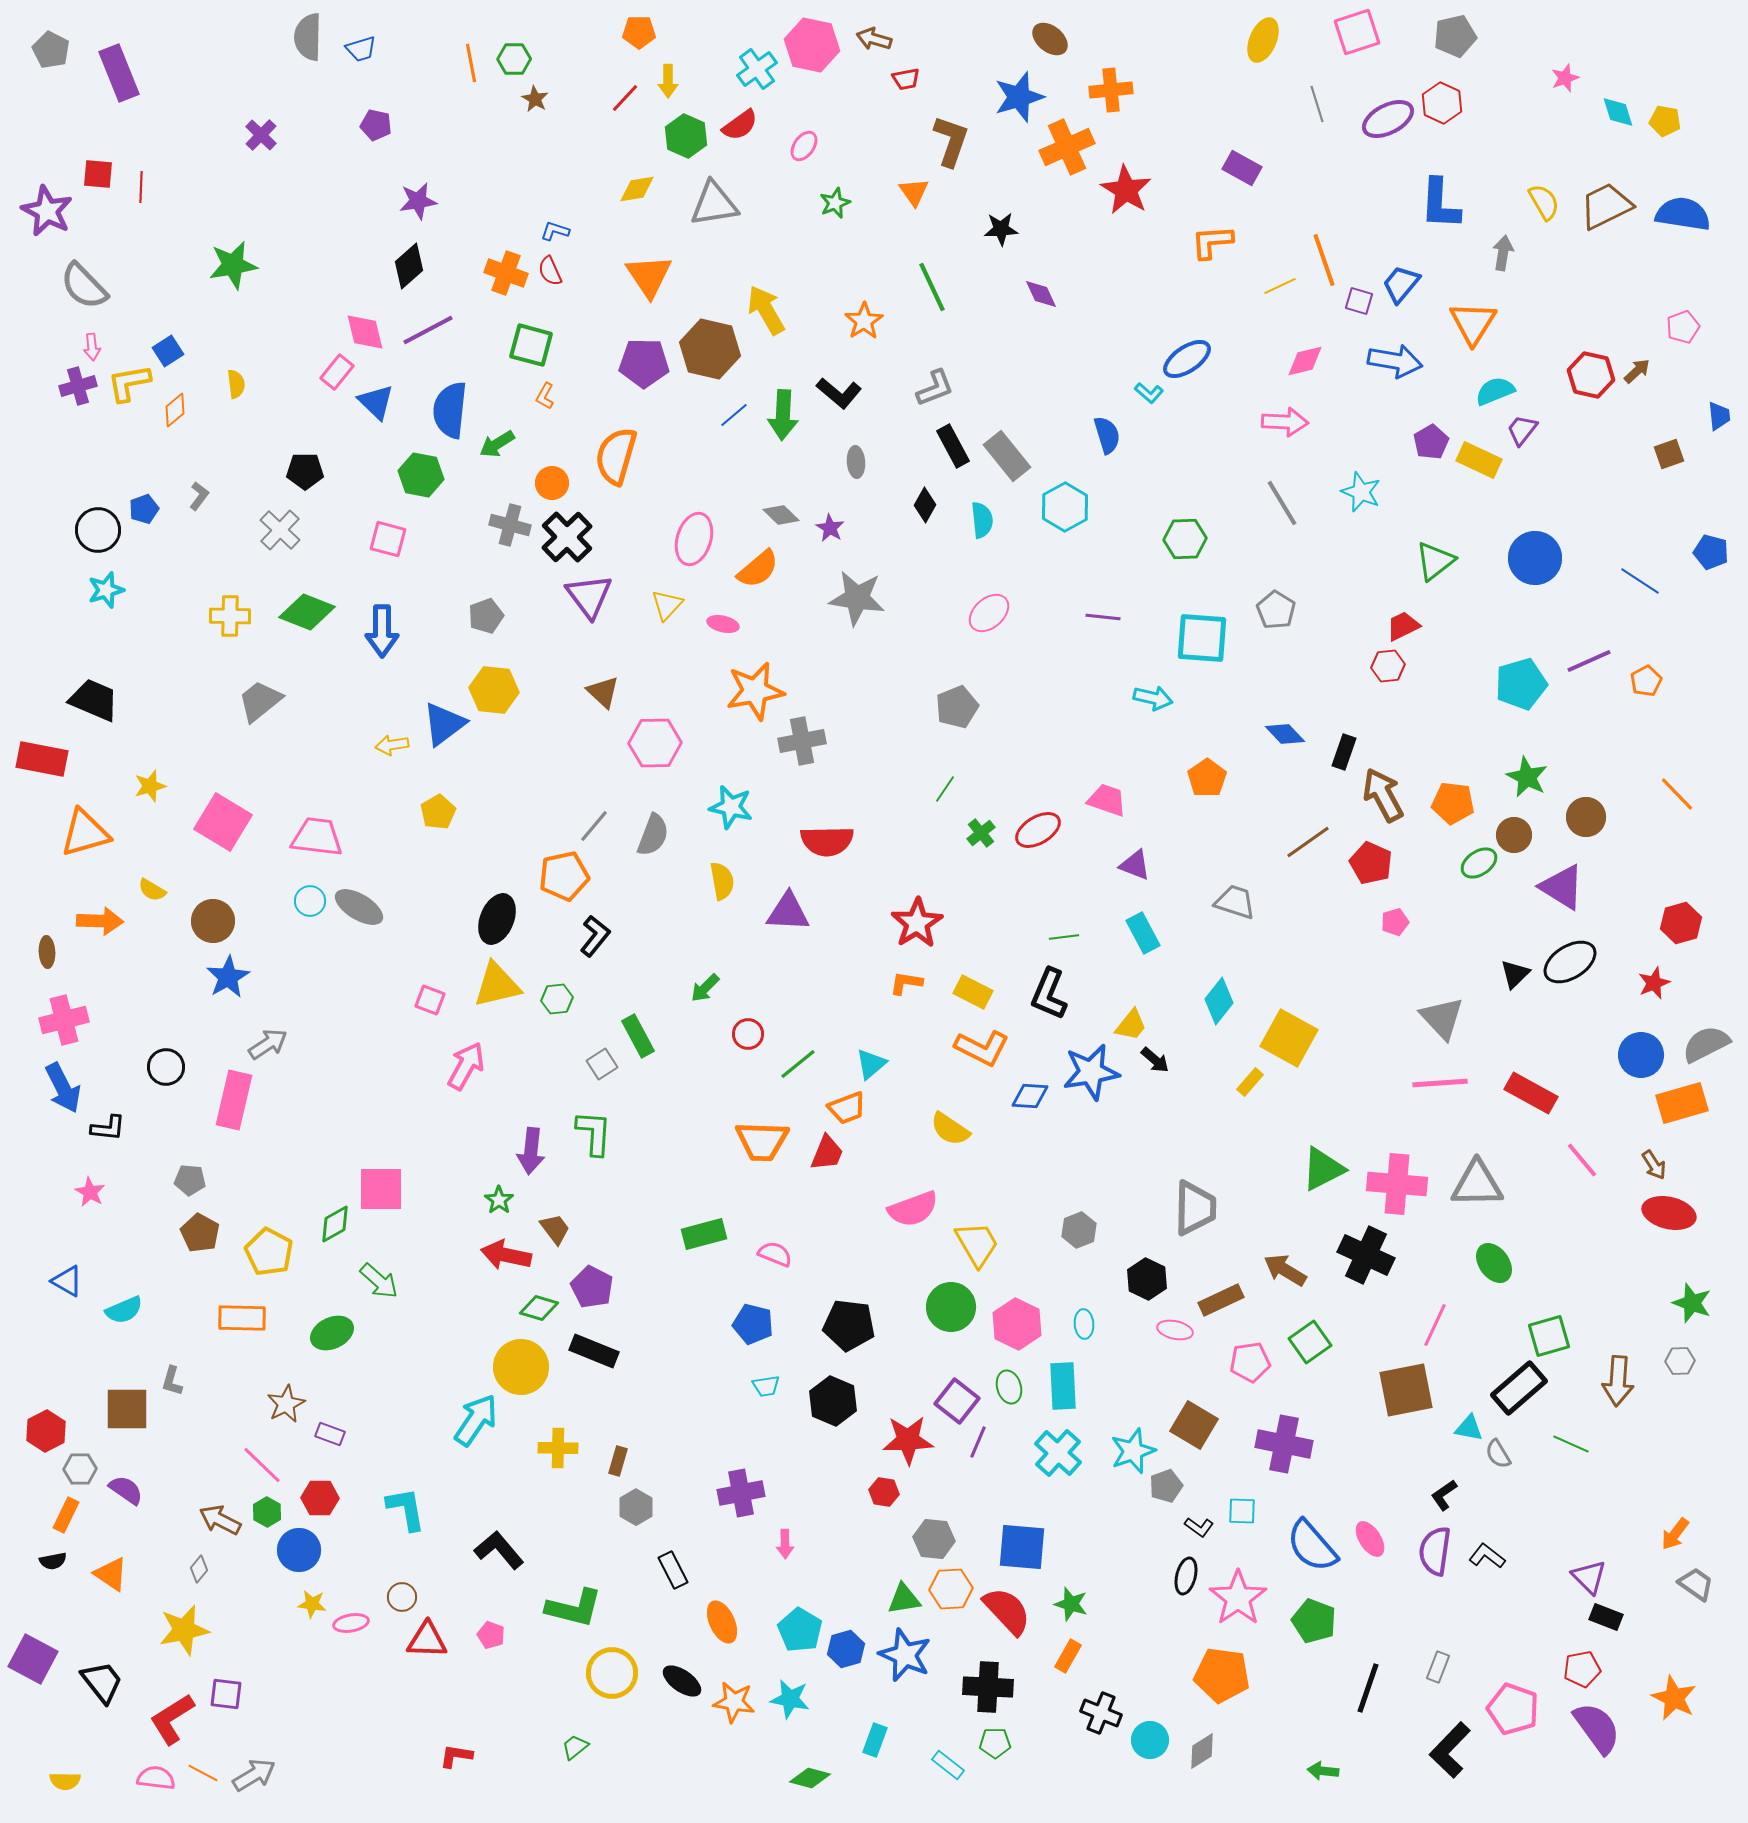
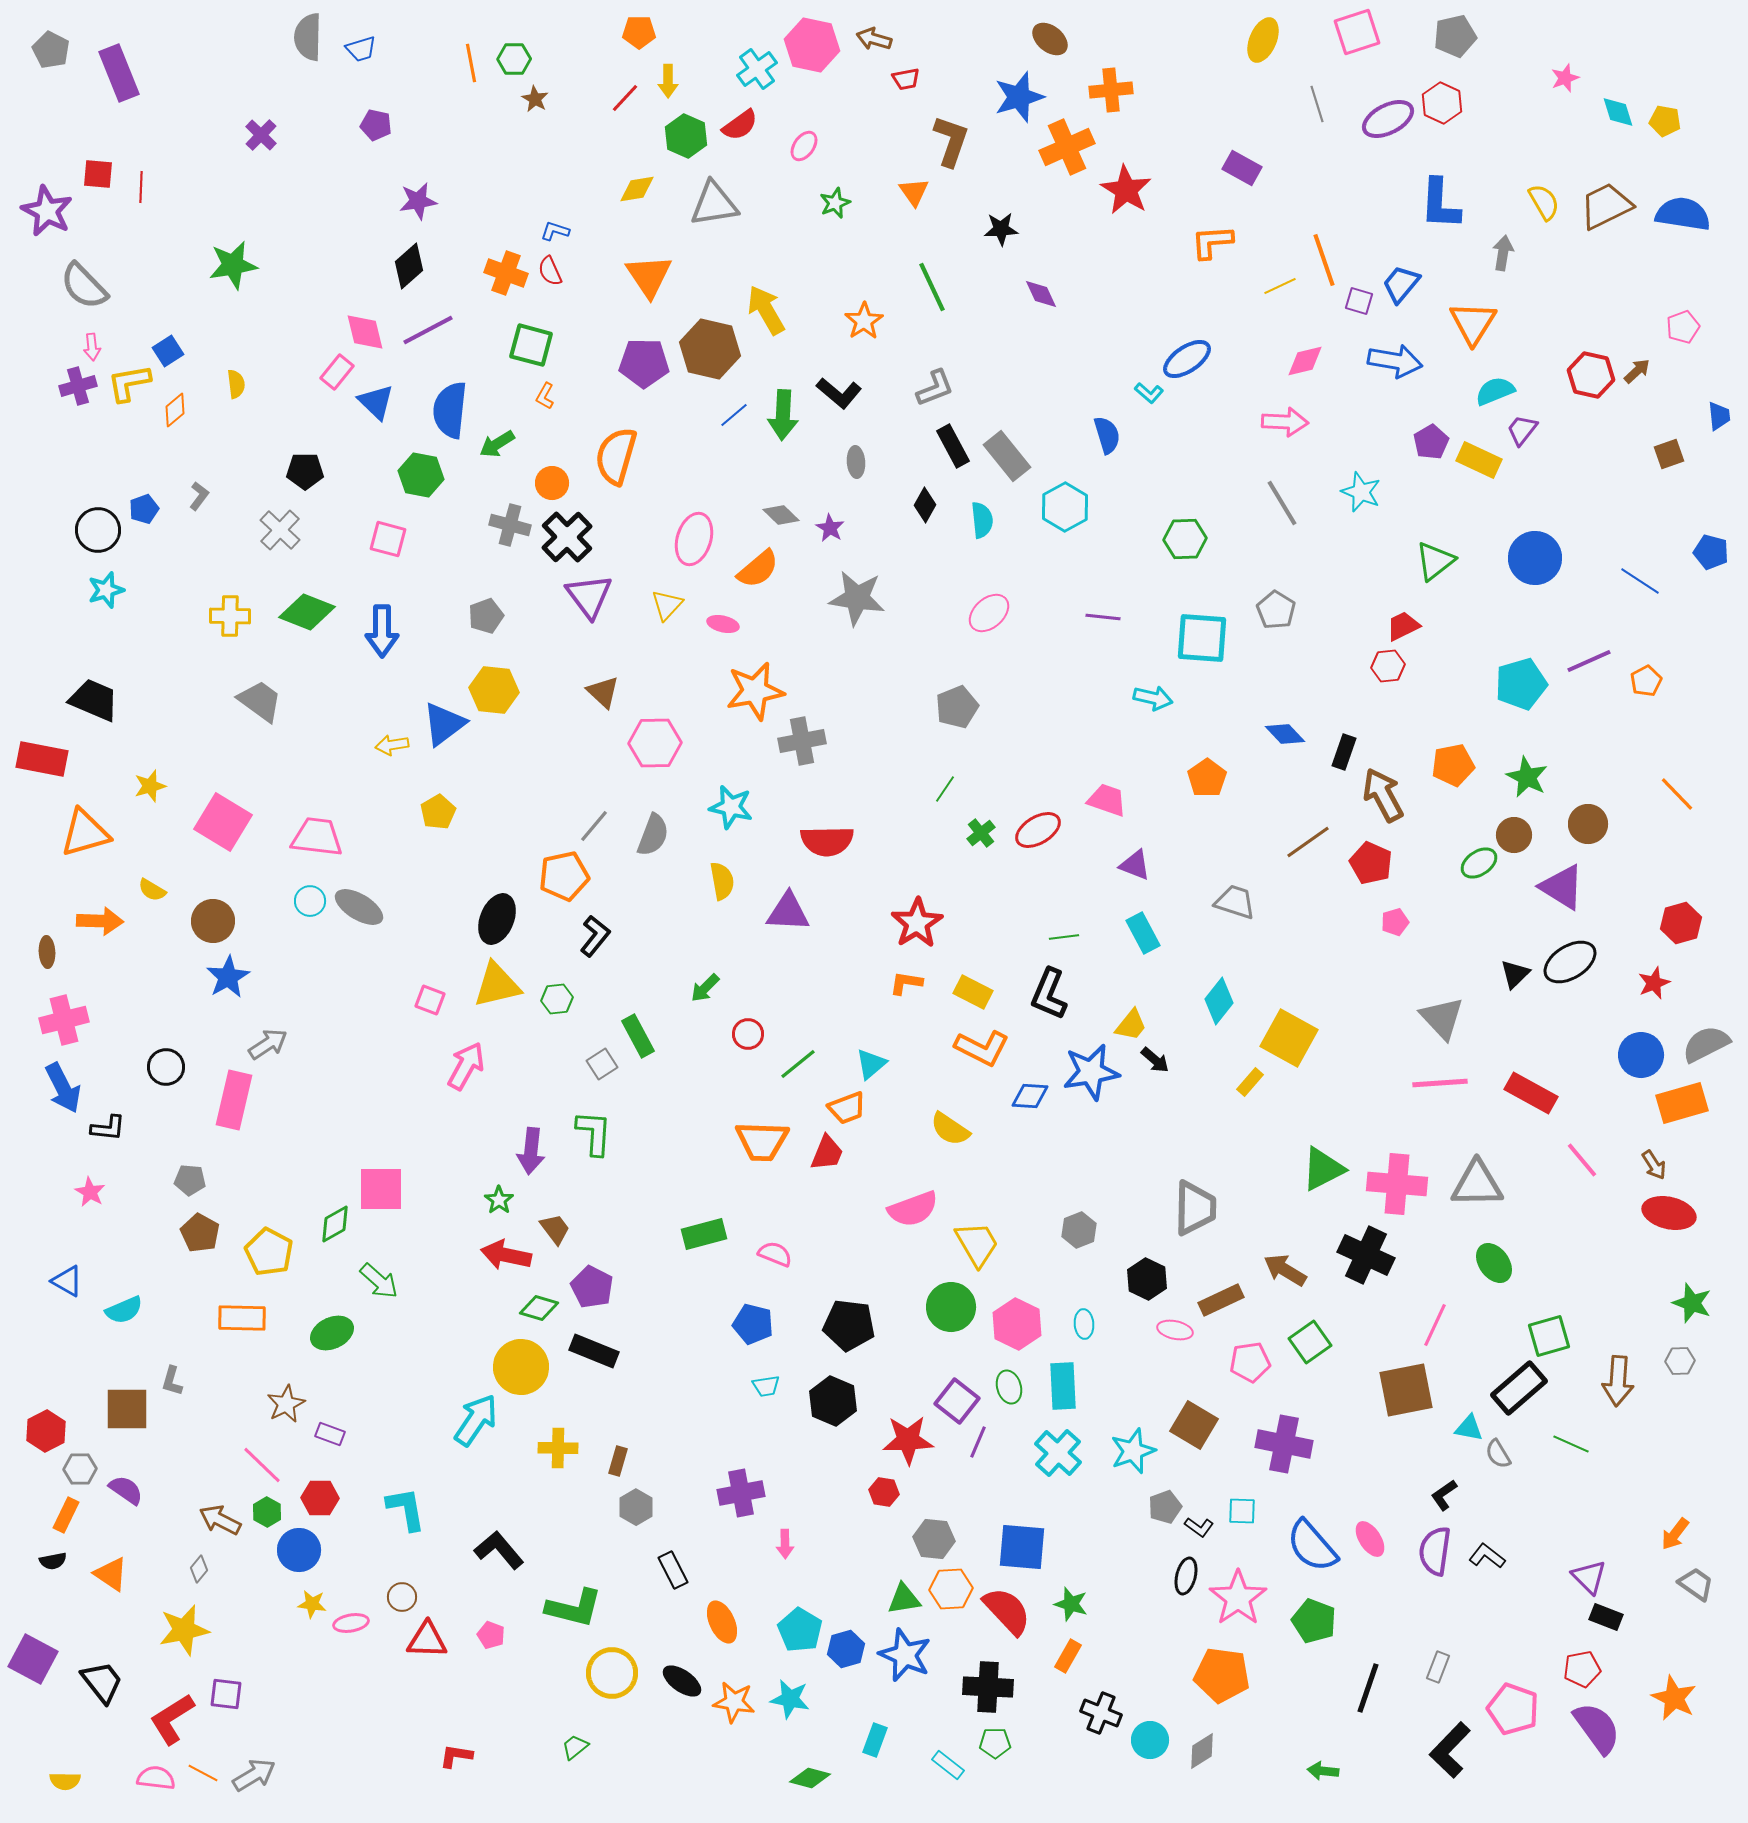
gray trapezoid at (260, 701): rotated 75 degrees clockwise
orange pentagon at (1453, 803): moved 38 px up; rotated 18 degrees counterclockwise
brown circle at (1586, 817): moved 2 px right, 7 px down
gray pentagon at (1166, 1486): moved 1 px left, 21 px down
